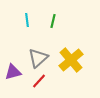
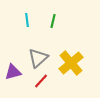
yellow cross: moved 3 px down
red line: moved 2 px right
